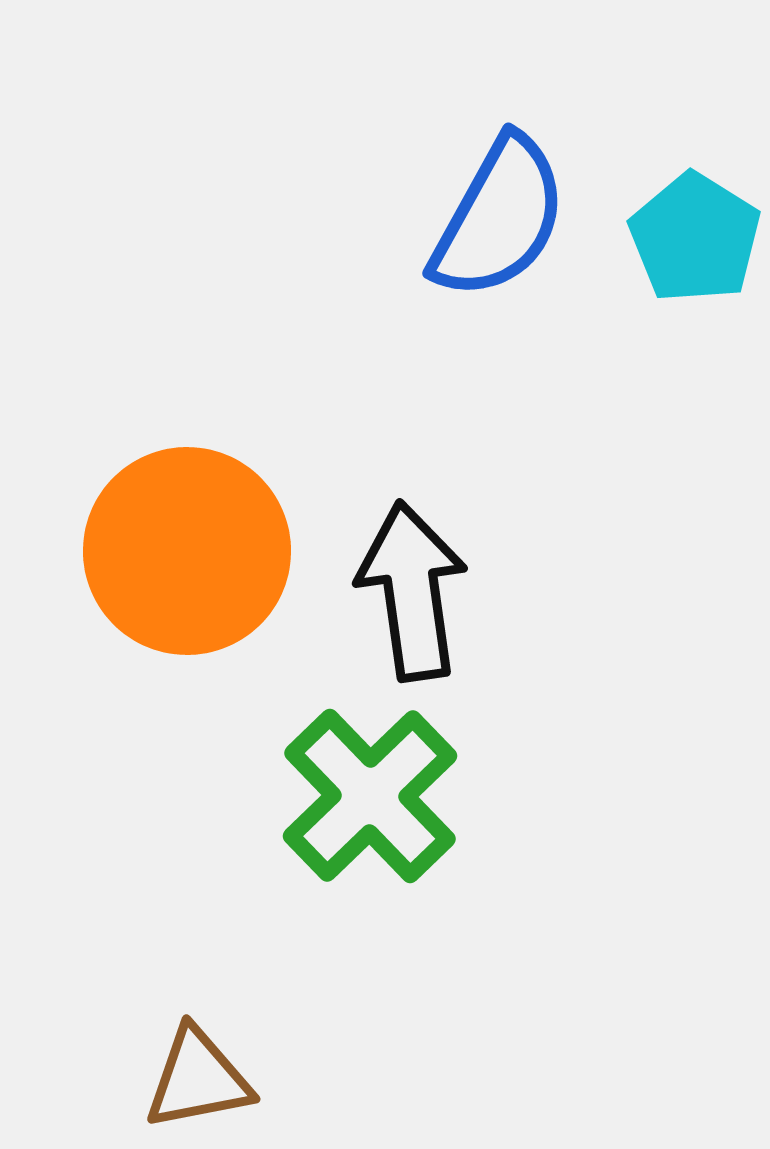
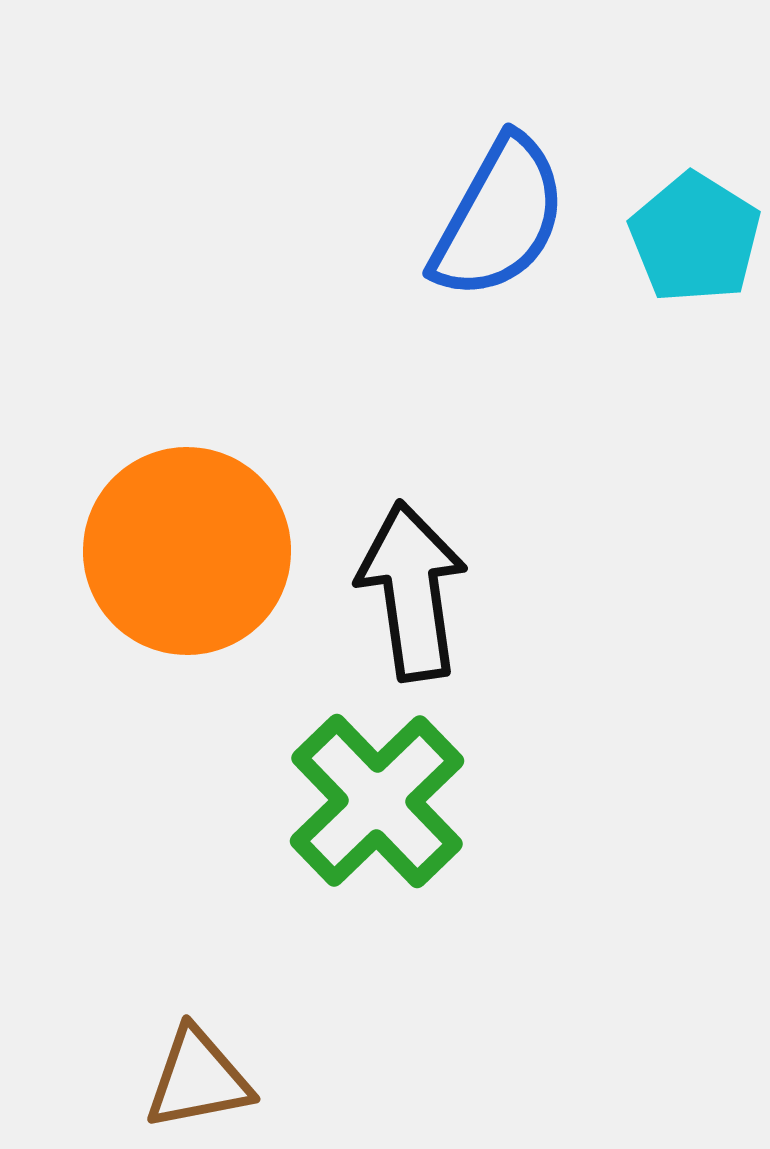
green cross: moved 7 px right, 5 px down
